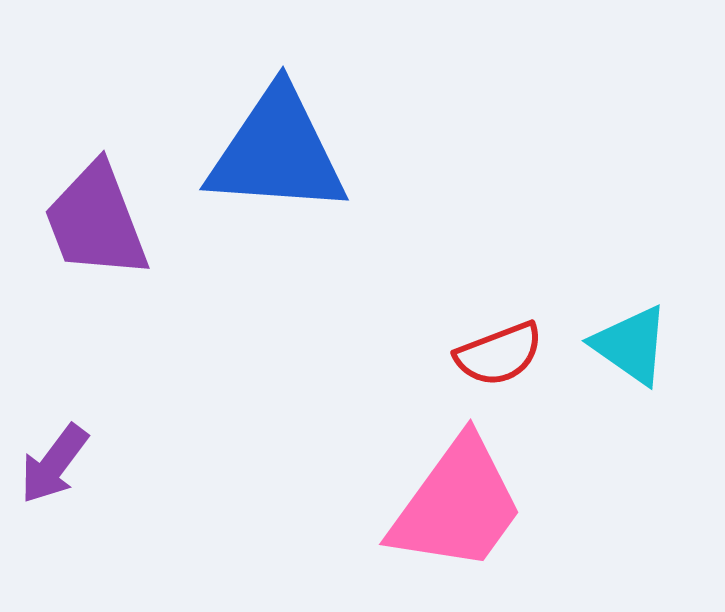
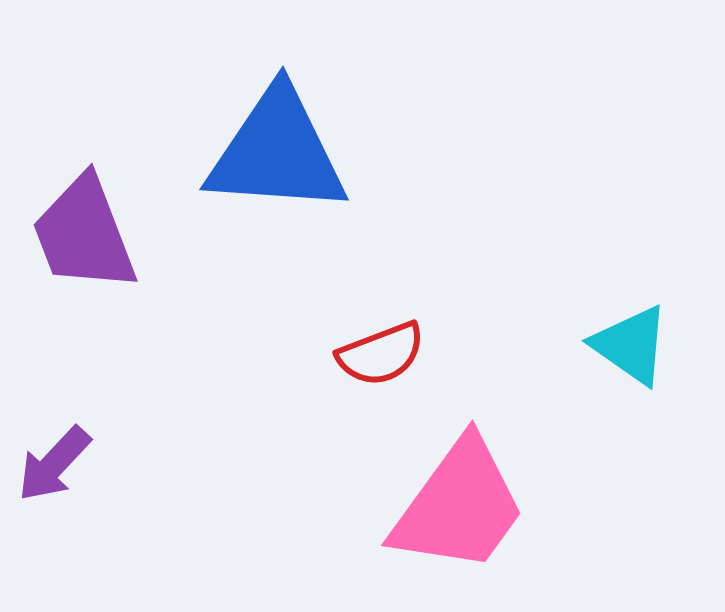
purple trapezoid: moved 12 px left, 13 px down
red semicircle: moved 118 px left
purple arrow: rotated 6 degrees clockwise
pink trapezoid: moved 2 px right, 1 px down
